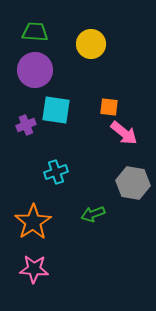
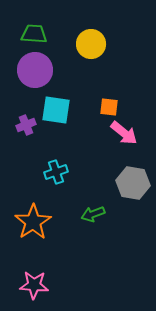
green trapezoid: moved 1 px left, 2 px down
pink star: moved 16 px down
